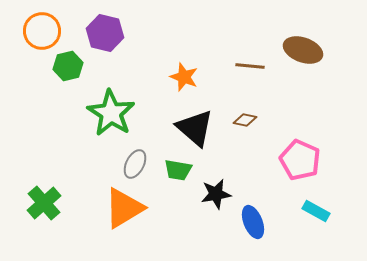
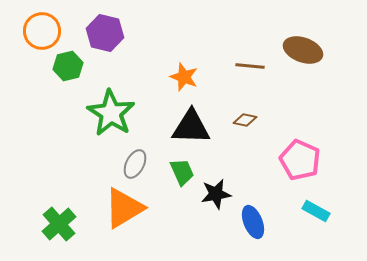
black triangle: moved 4 px left, 1 px up; rotated 39 degrees counterclockwise
green trapezoid: moved 4 px right, 2 px down; rotated 124 degrees counterclockwise
green cross: moved 15 px right, 21 px down
